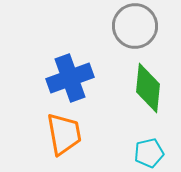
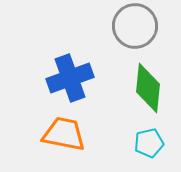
orange trapezoid: rotated 69 degrees counterclockwise
cyan pentagon: moved 10 px up
